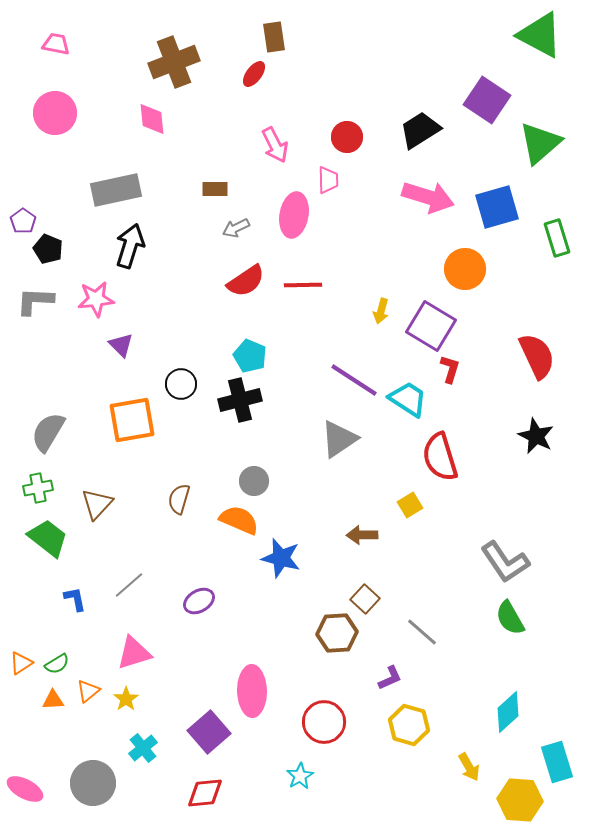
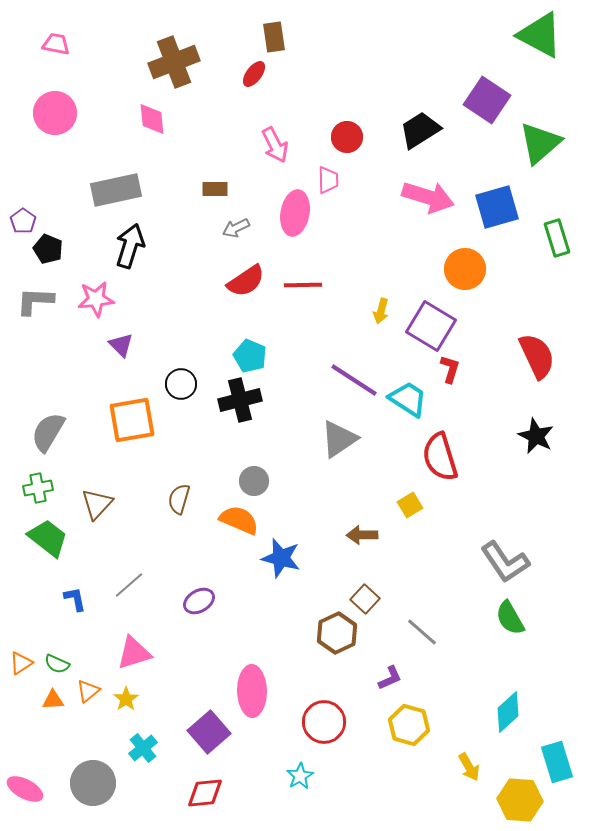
pink ellipse at (294, 215): moved 1 px right, 2 px up
brown hexagon at (337, 633): rotated 21 degrees counterclockwise
green semicircle at (57, 664): rotated 55 degrees clockwise
